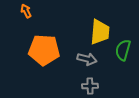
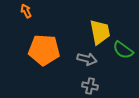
yellow trapezoid: rotated 16 degrees counterclockwise
green semicircle: rotated 70 degrees counterclockwise
gray cross: rotated 14 degrees clockwise
